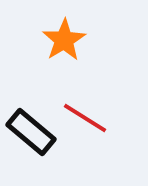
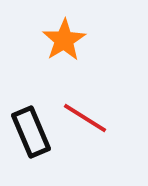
black rectangle: rotated 27 degrees clockwise
